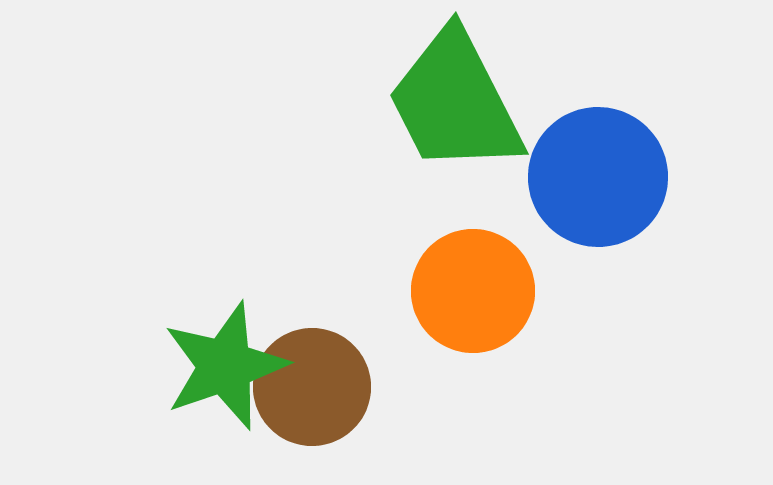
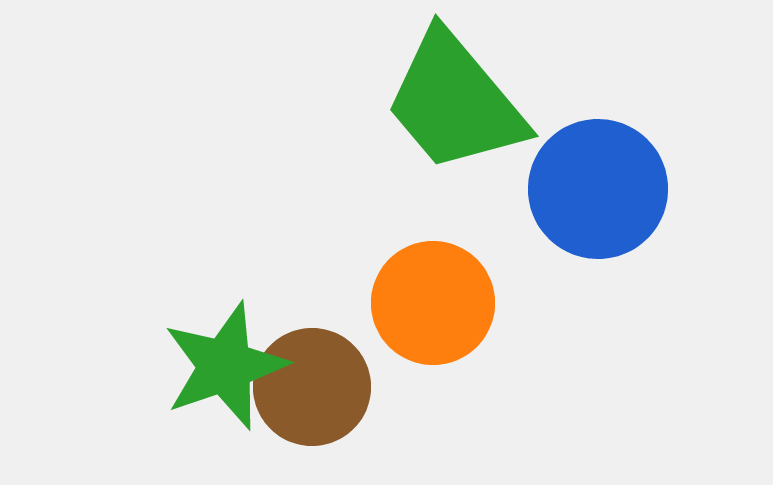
green trapezoid: rotated 13 degrees counterclockwise
blue circle: moved 12 px down
orange circle: moved 40 px left, 12 px down
